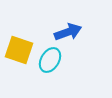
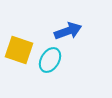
blue arrow: moved 1 px up
